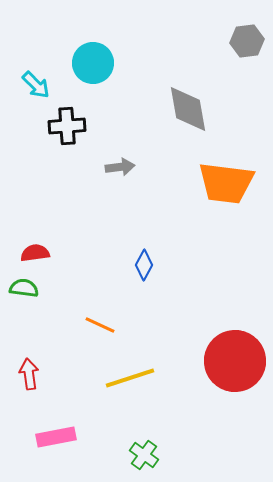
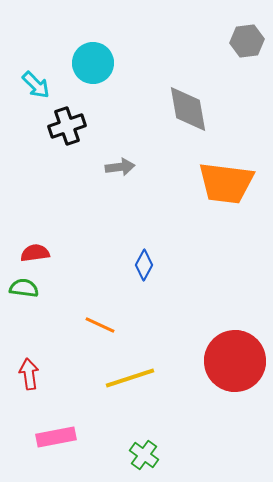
black cross: rotated 15 degrees counterclockwise
